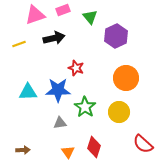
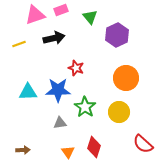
pink rectangle: moved 2 px left
purple hexagon: moved 1 px right, 1 px up
